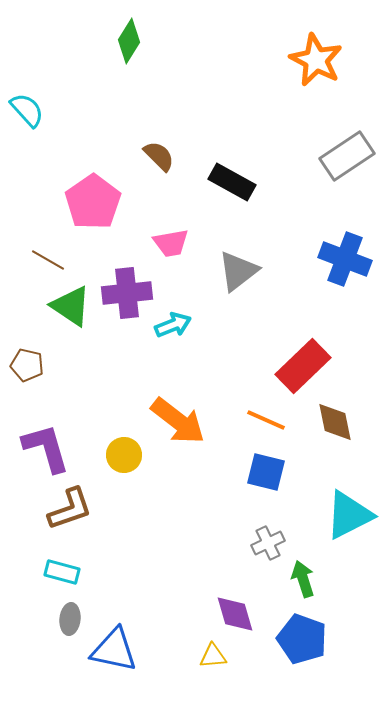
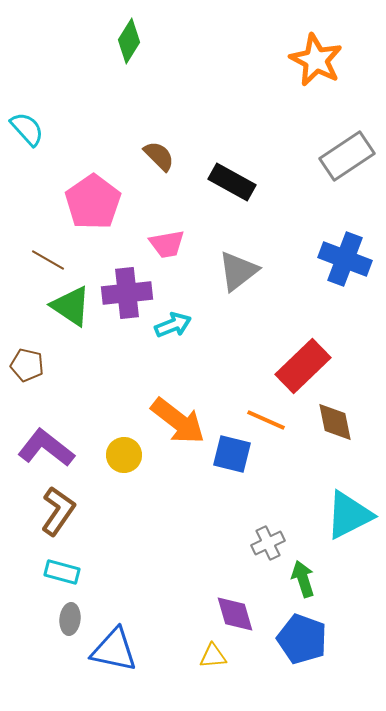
cyan semicircle: moved 19 px down
pink trapezoid: moved 4 px left, 1 px down
purple L-shape: rotated 36 degrees counterclockwise
blue square: moved 34 px left, 18 px up
brown L-shape: moved 12 px left, 2 px down; rotated 36 degrees counterclockwise
